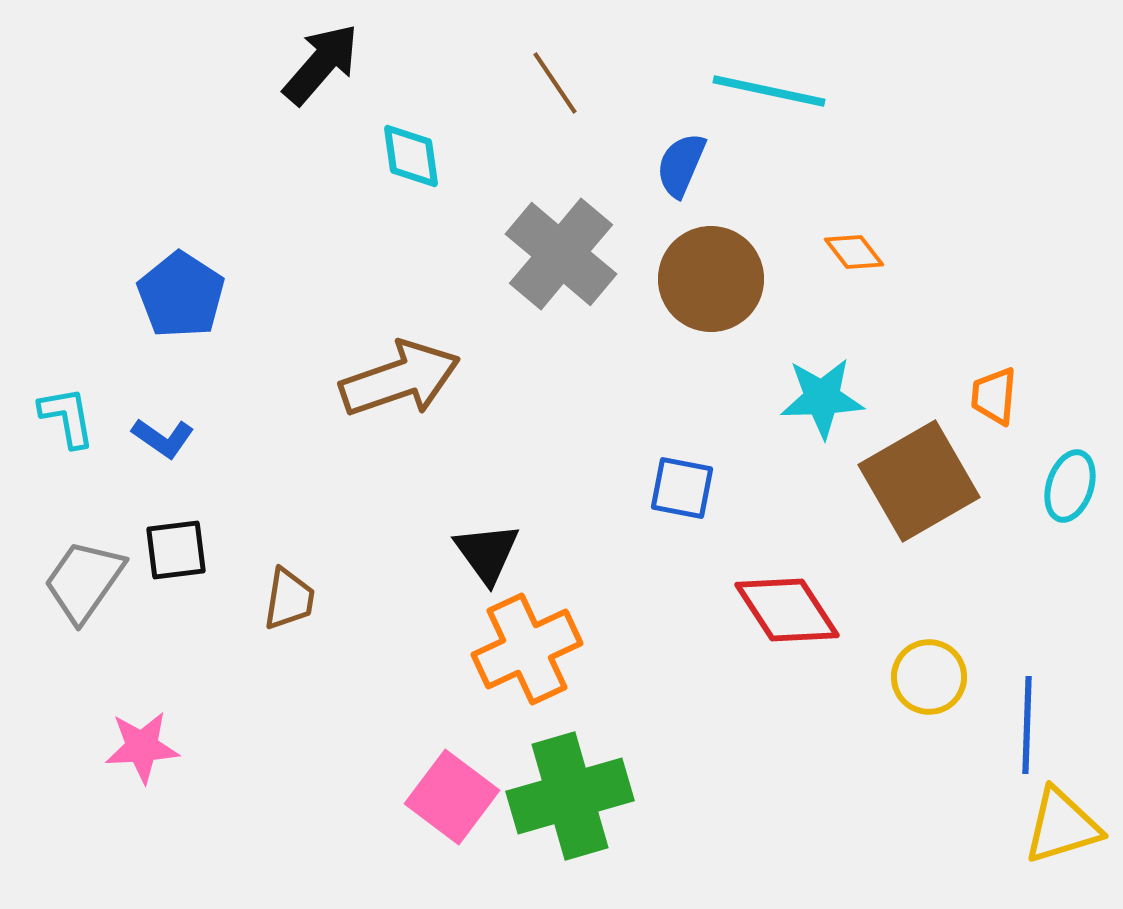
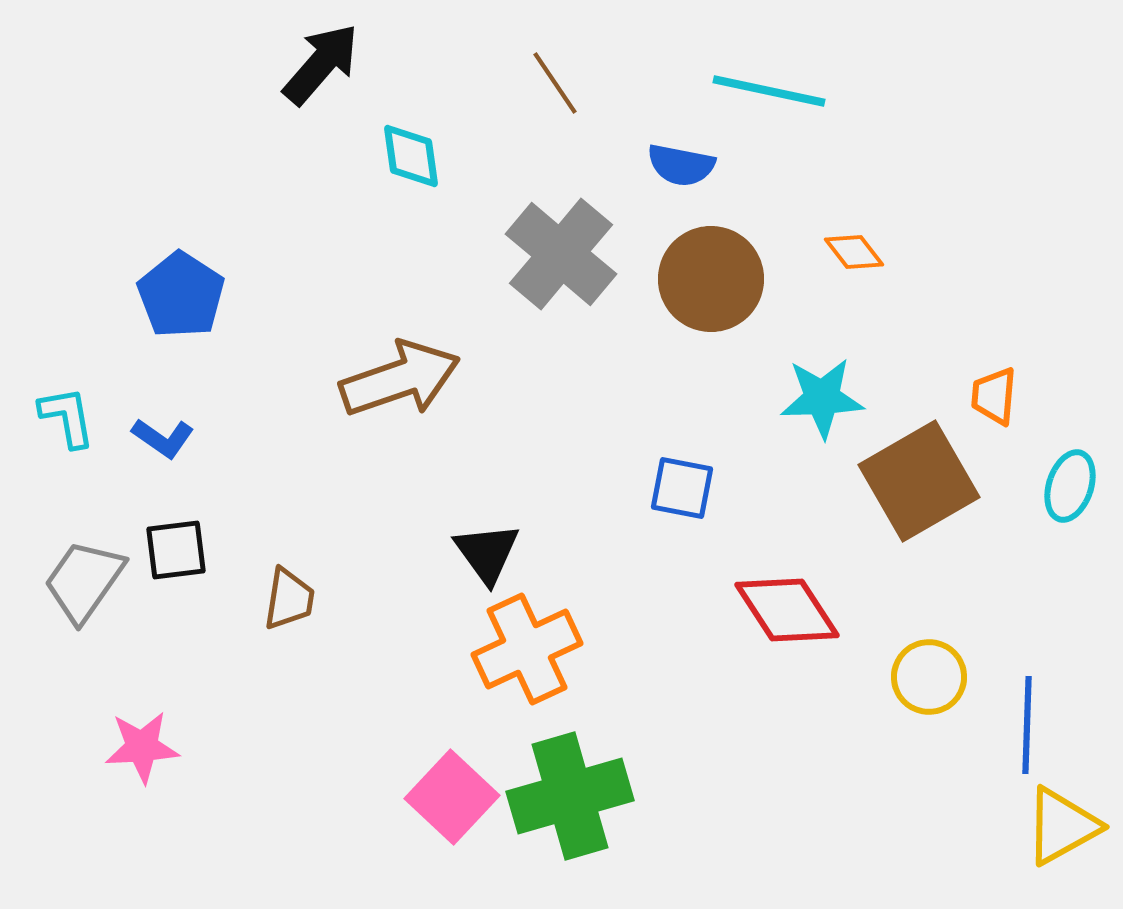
blue semicircle: rotated 102 degrees counterclockwise
pink square: rotated 6 degrees clockwise
yellow triangle: rotated 12 degrees counterclockwise
